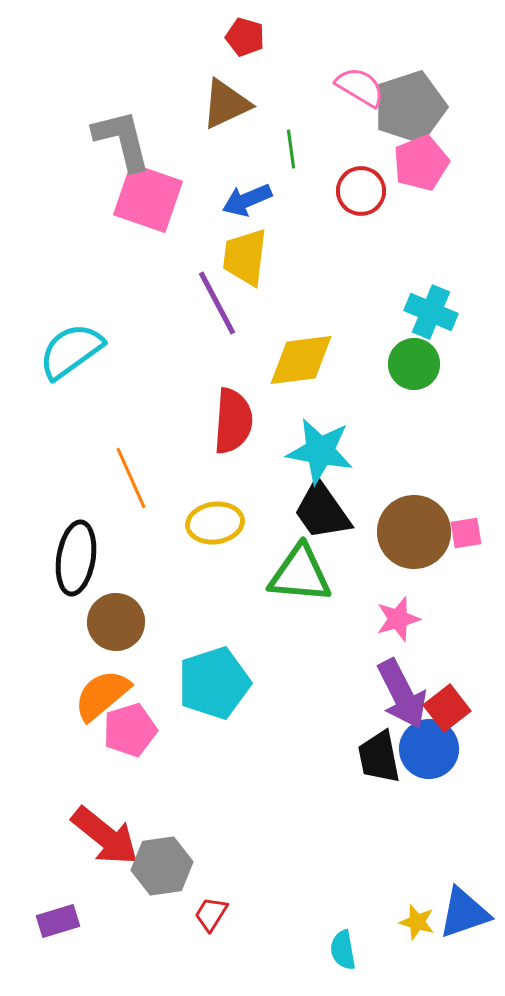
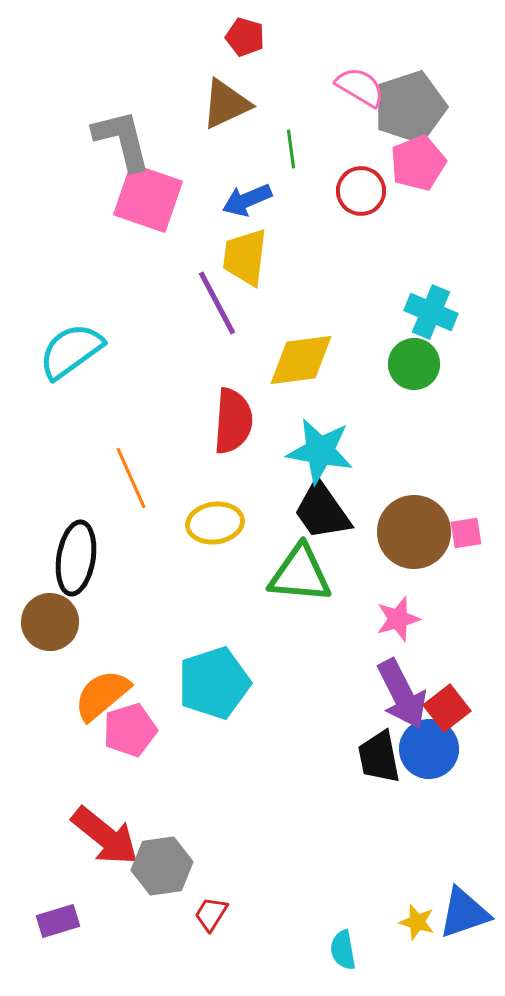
pink pentagon at (421, 163): moved 3 px left
brown circle at (116, 622): moved 66 px left
